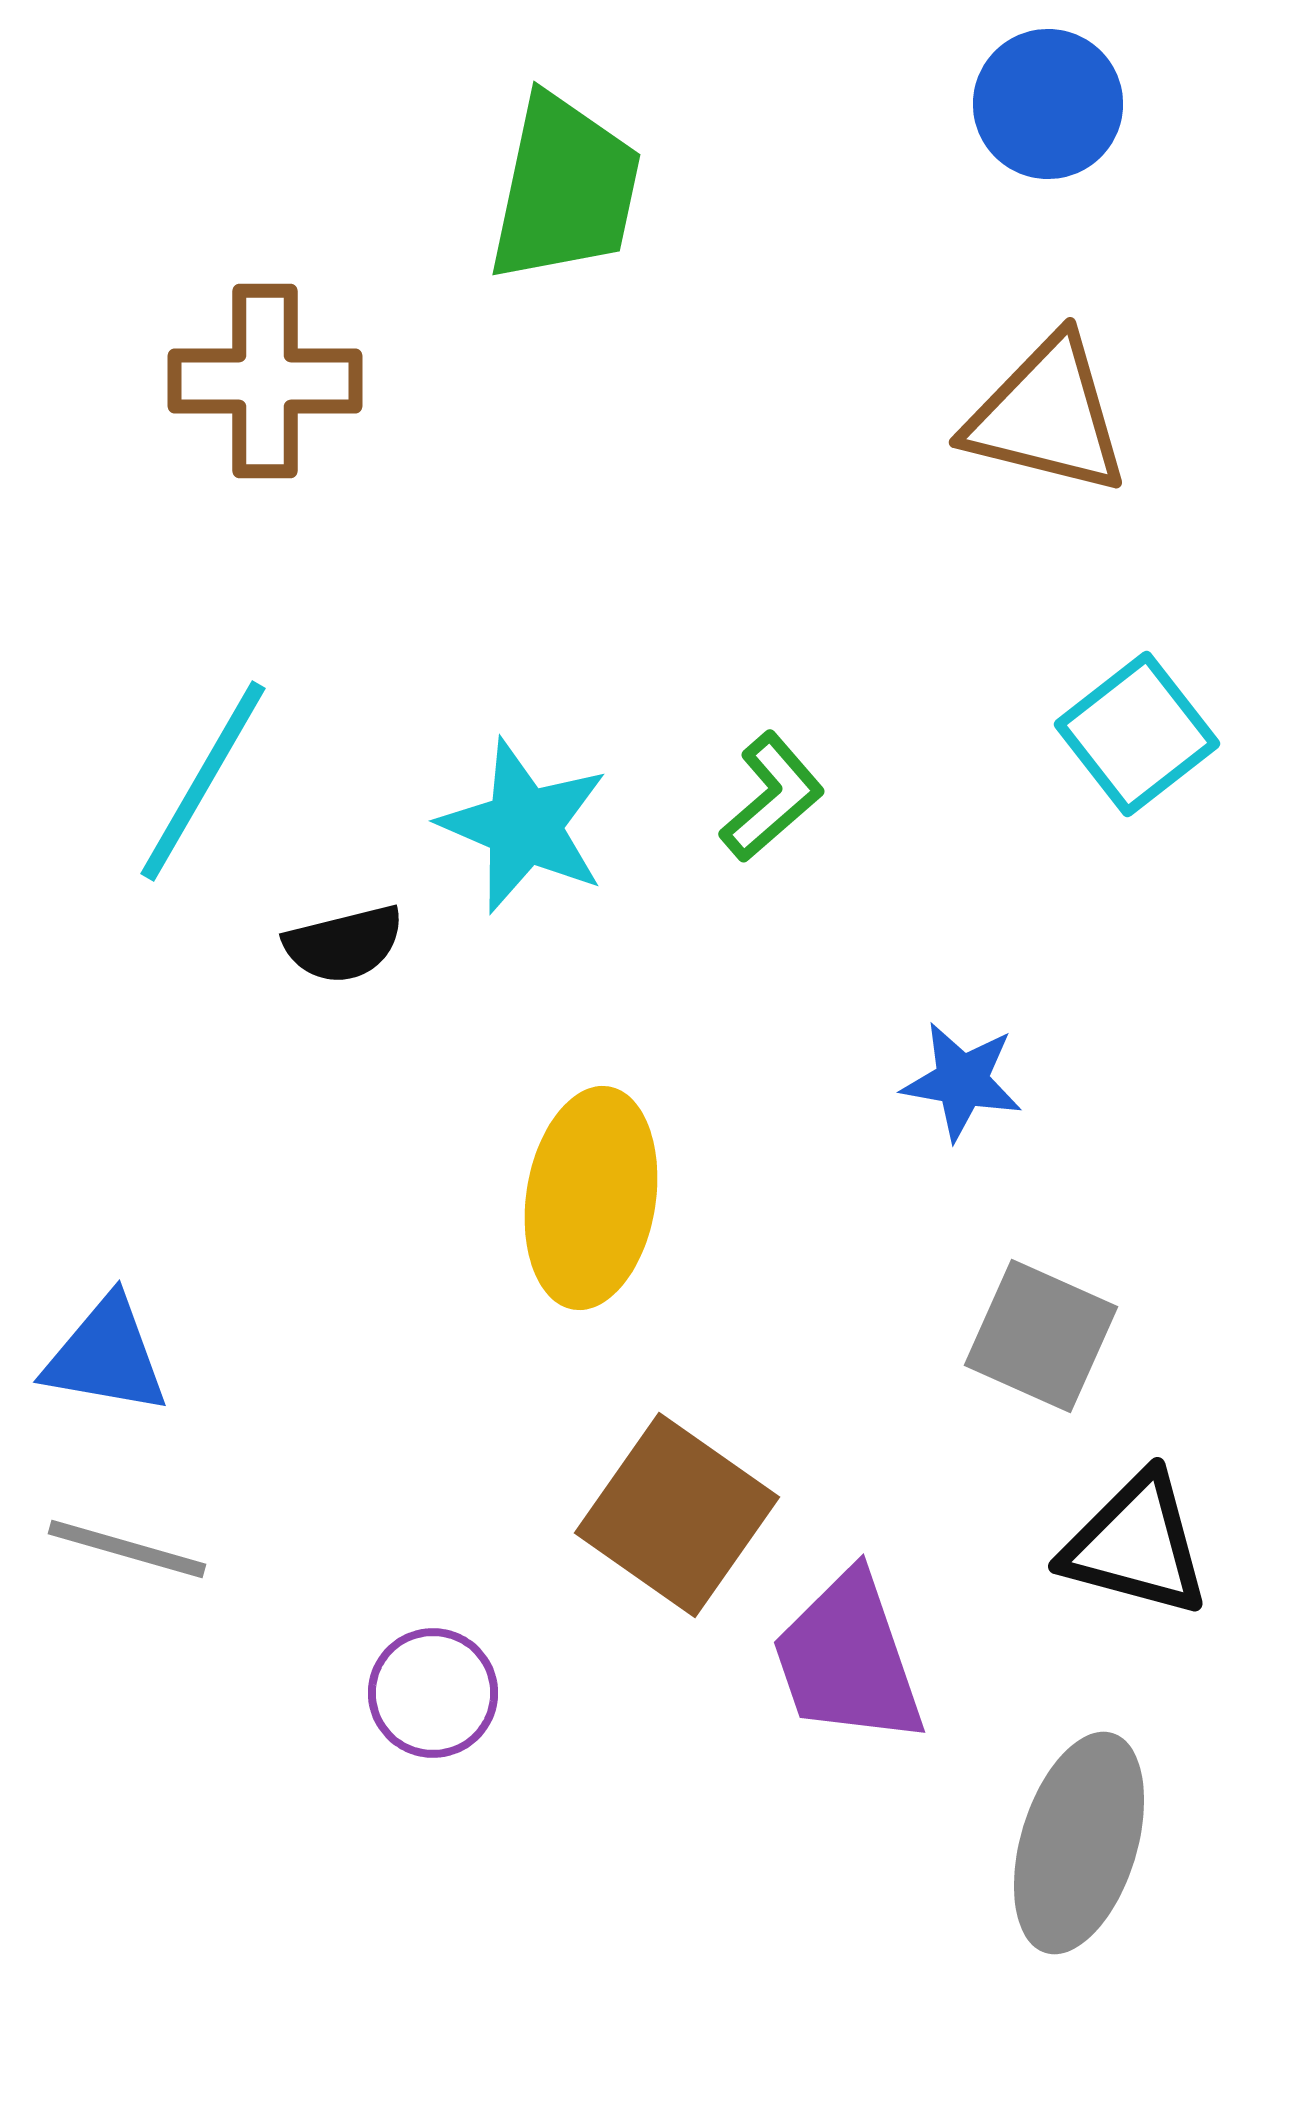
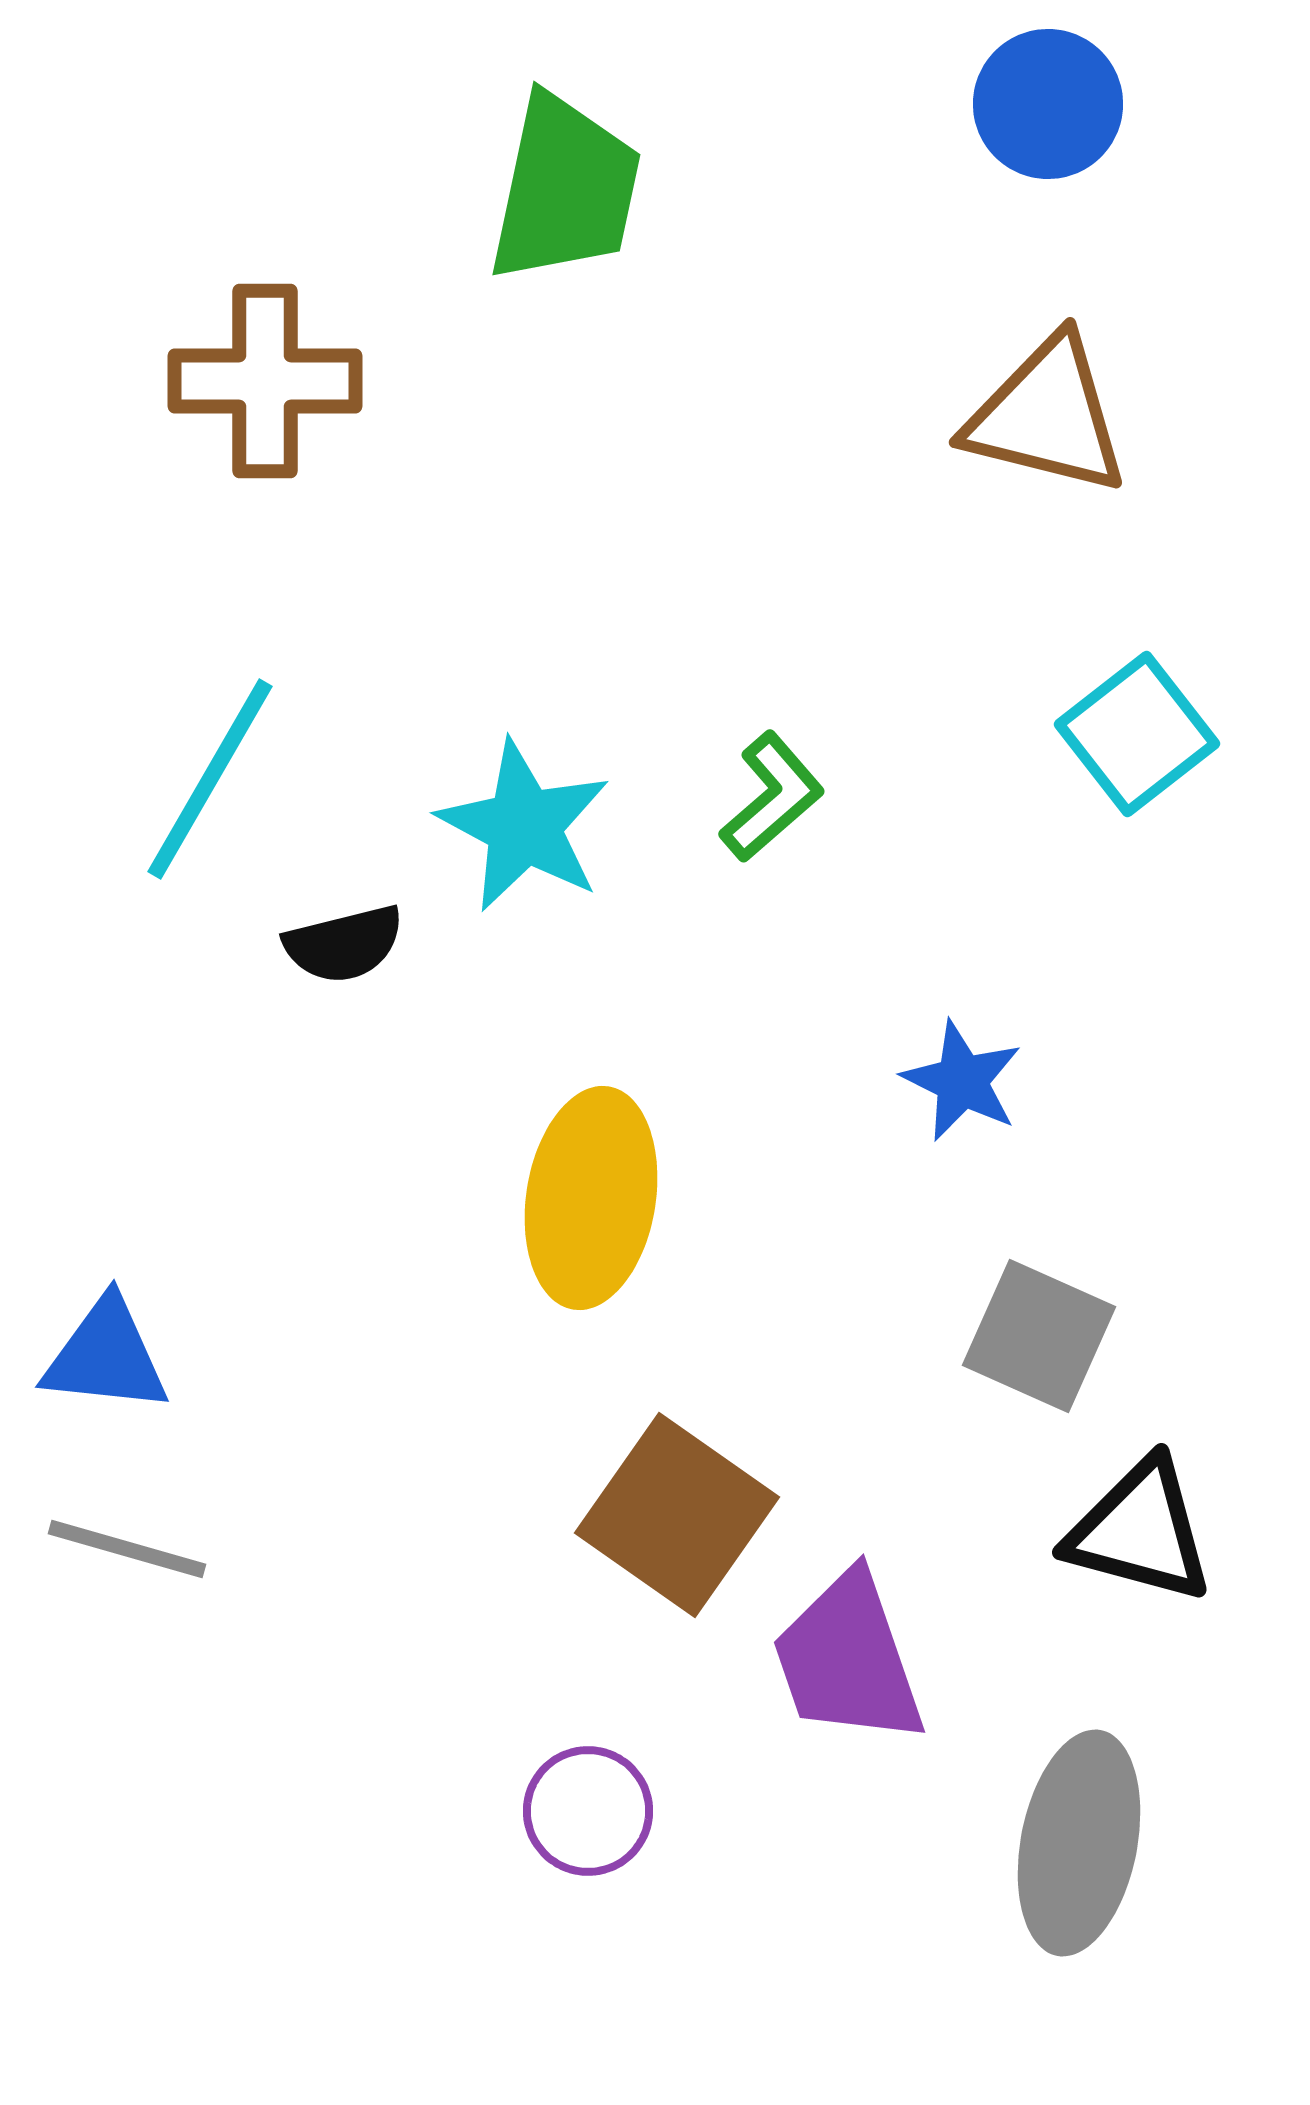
cyan line: moved 7 px right, 2 px up
cyan star: rotated 5 degrees clockwise
blue star: rotated 16 degrees clockwise
gray square: moved 2 px left
blue triangle: rotated 4 degrees counterclockwise
black triangle: moved 4 px right, 14 px up
purple circle: moved 155 px right, 118 px down
gray ellipse: rotated 6 degrees counterclockwise
